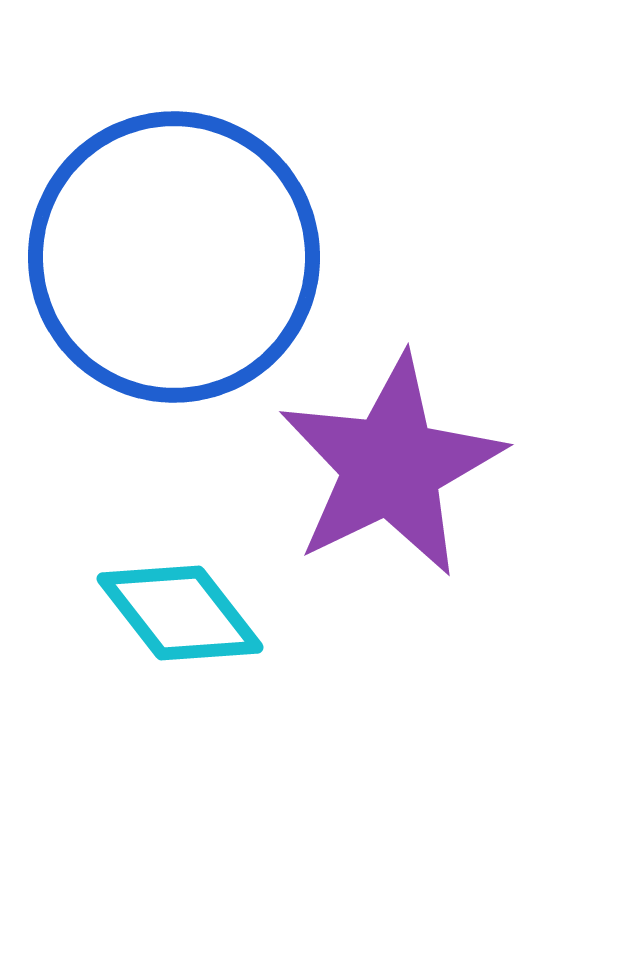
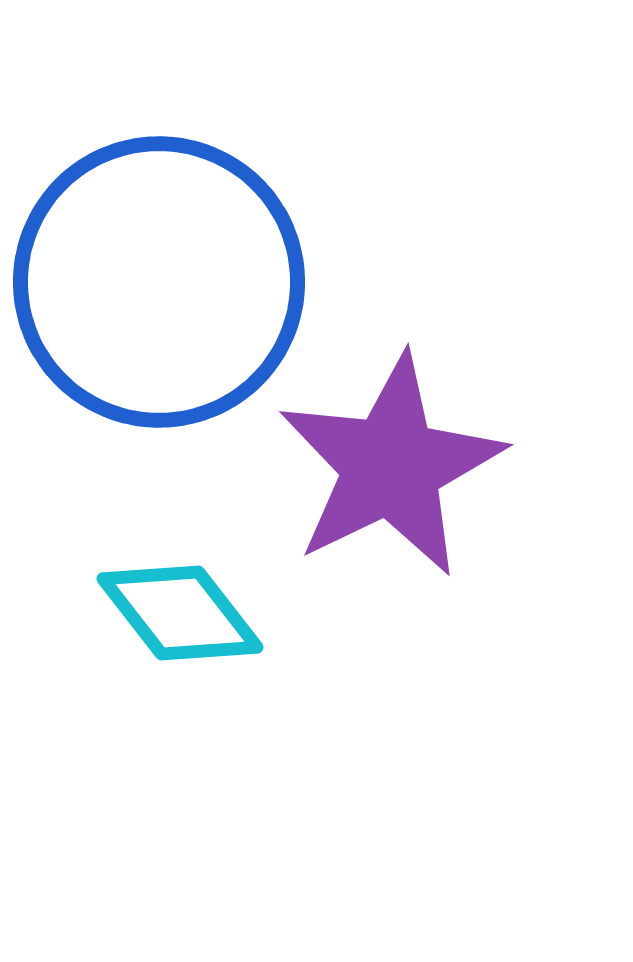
blue circle: moved 15 px left, 25 px down
